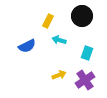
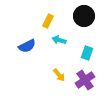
black circle: moved 2 px right
yellow arrow: rotated 72 degrees clockwise
